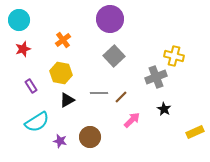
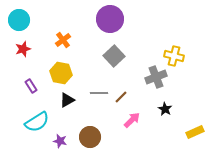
black star: moved 1 px right
